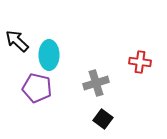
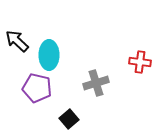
black square: moved 34 px left; rotated 12 degrees clockwise
